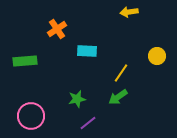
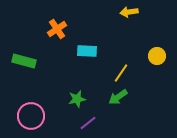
green rectangle: moved 1 px left; rotated 20 degrees clockwise
